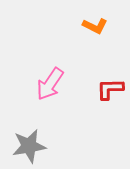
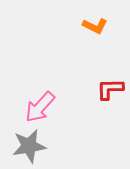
pink arrow: moved 10 px left, 23 px down; rotated 8 degrees clockwise
